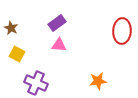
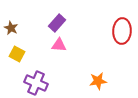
purple rectangle: rotated 12 degrees counterclockwise
